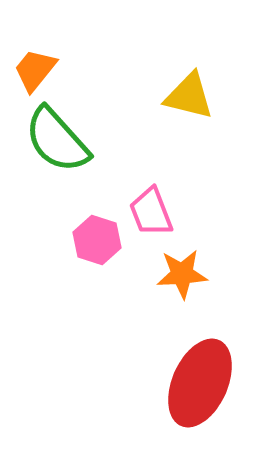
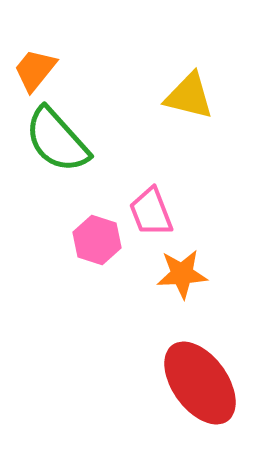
red ellipse: rotated 60 degrees counterclockwise
